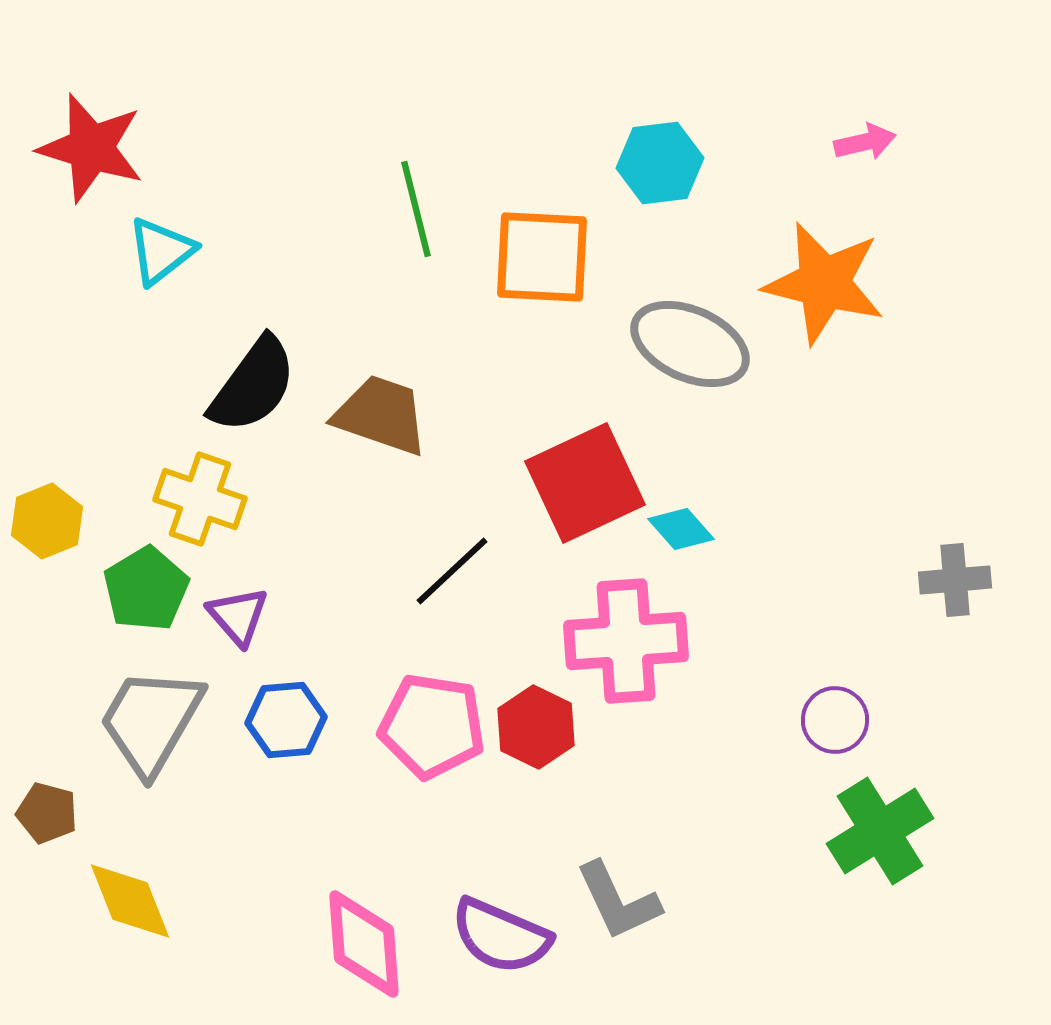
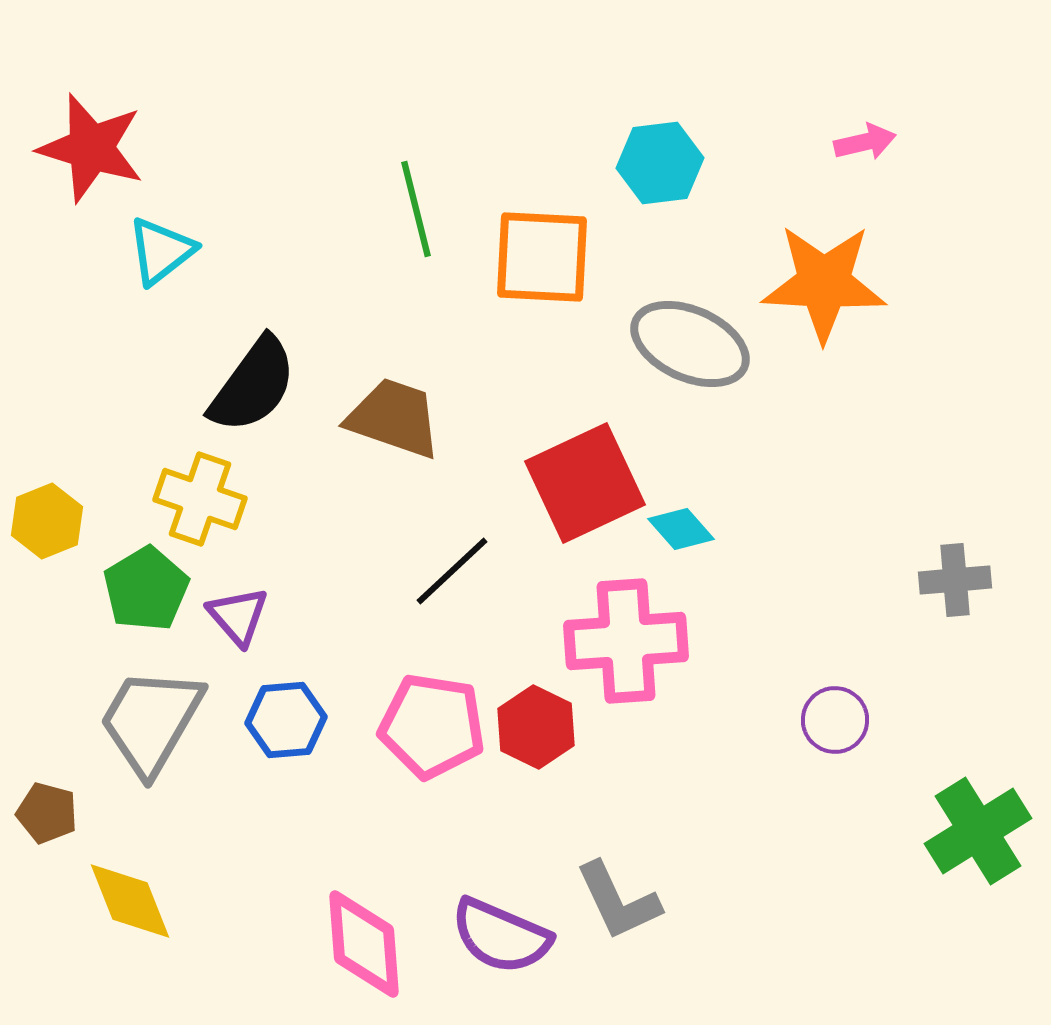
orange star: rotated 11 degrees counterclockwise
brown trapezoid: moved 13 px right, 3 px down
green cross: moved 98 px right
